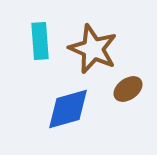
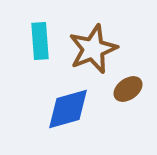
brown star: rotated 27 degrees clockwise
